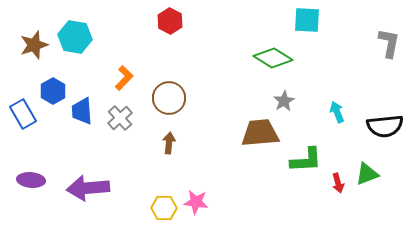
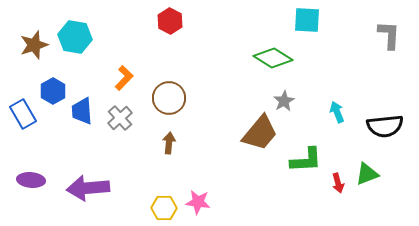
gray L-shape: moved 8 px up; rotated 8 degrees counterclockwise
brown trapezoid: rotated 135 degrees clockwise
pink star: moved 2 px right
